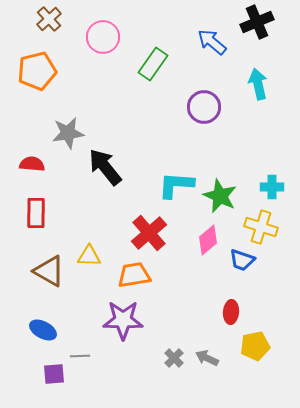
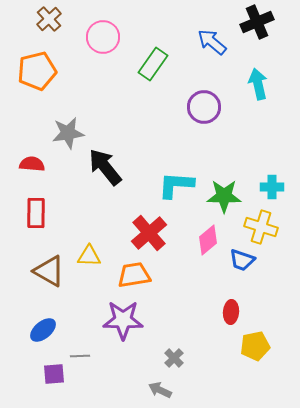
green star: moved 4 px right; rotated 24 degrees counterclockwise
blue ellipse: rotated 68 degrees counterclockwise
gray arrow: moved 47 px left, 32 px down
